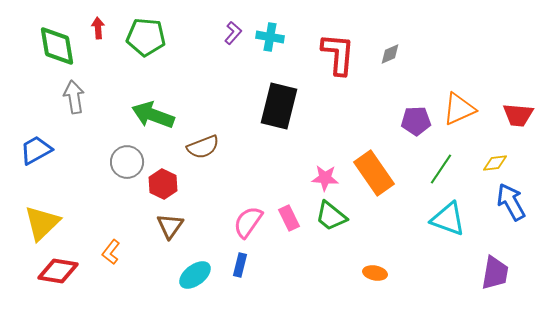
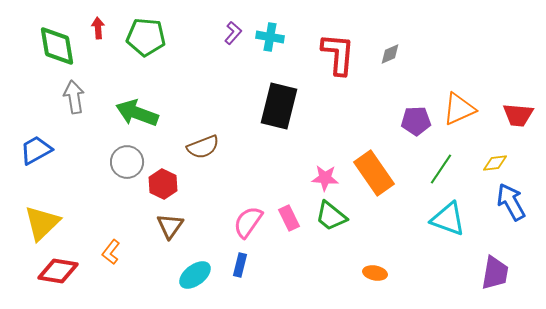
green arrow: moved 16 px left, 2 px up
